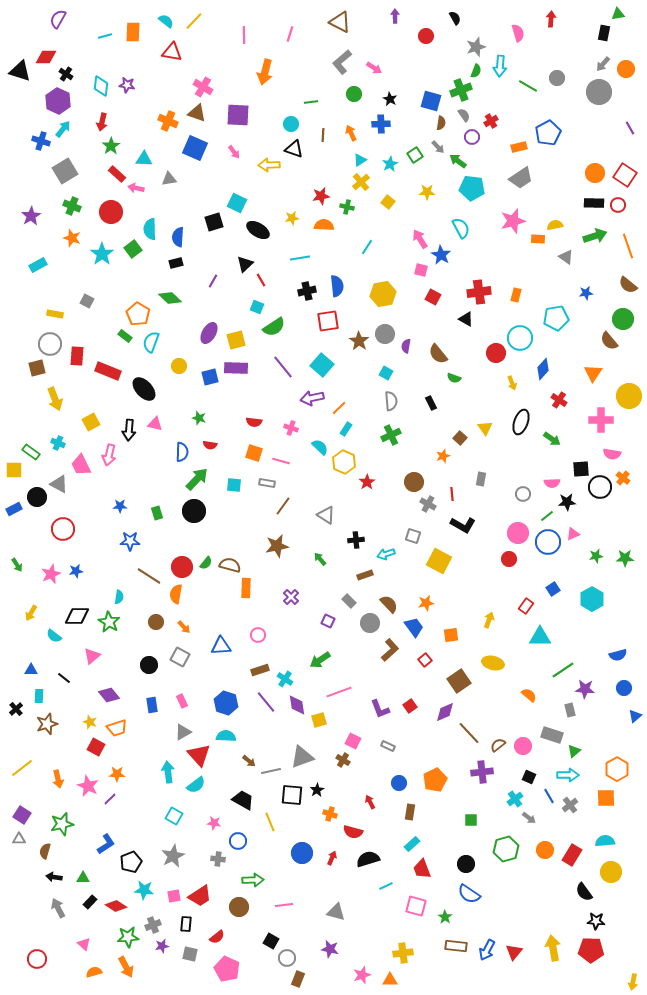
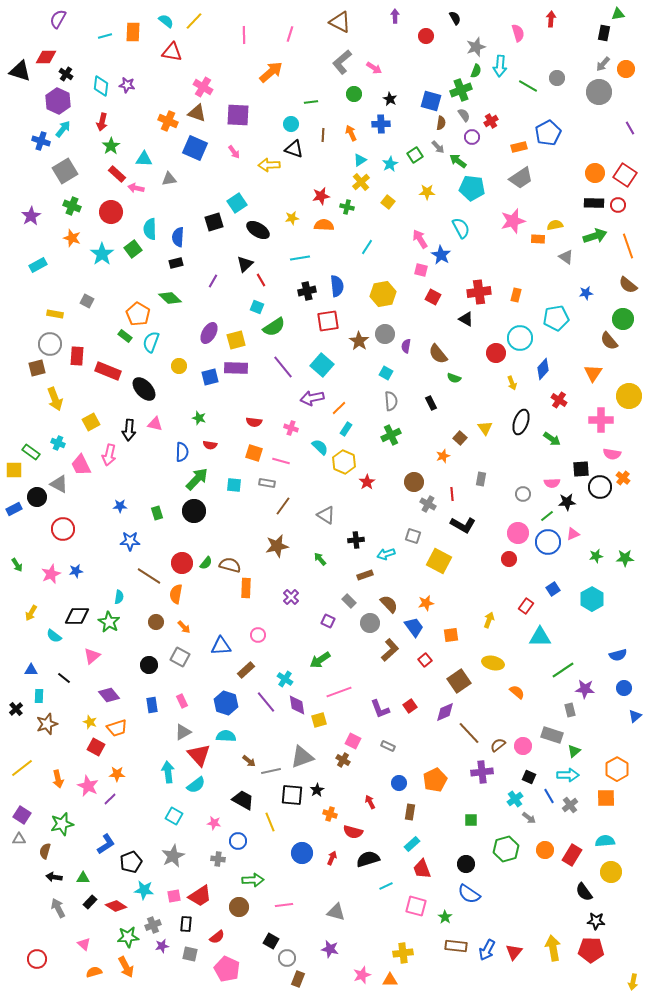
orange arrow at (265, 72): moved 6 px right; rotated 145 degrees counterclockwise
cyan square at (237, 203): rotated 30 degrees clockwise
red circle at (182, 567): moved 4 px up
brown rectangle at (260, 670): moved 14 px left; rotated 24 degrees counterclockwise
orange semicircle at (529, 695): moved 12 px left, 3 px up
